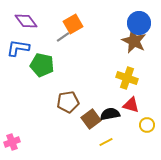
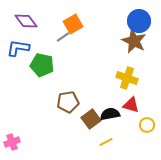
blue circle: moved 2 px up
